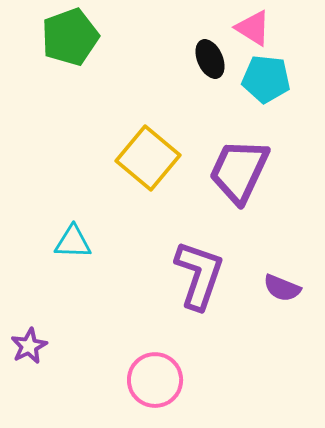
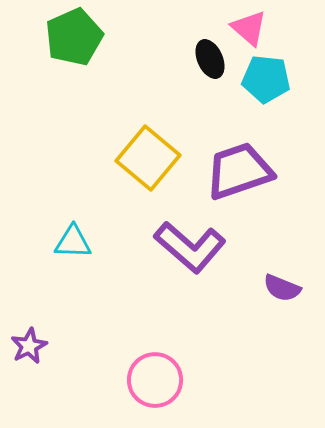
pink triangle: moved 4 px left; rotated 9 degrees clockwise
green pentagon: moved 4 px right; rotated 4 degrees counterclockwise
purple trapezoid: rotated 46 degrees clockwise
purple L-shape: moved 9 px left, 28 px up; rotated 112 degrees clockwise
